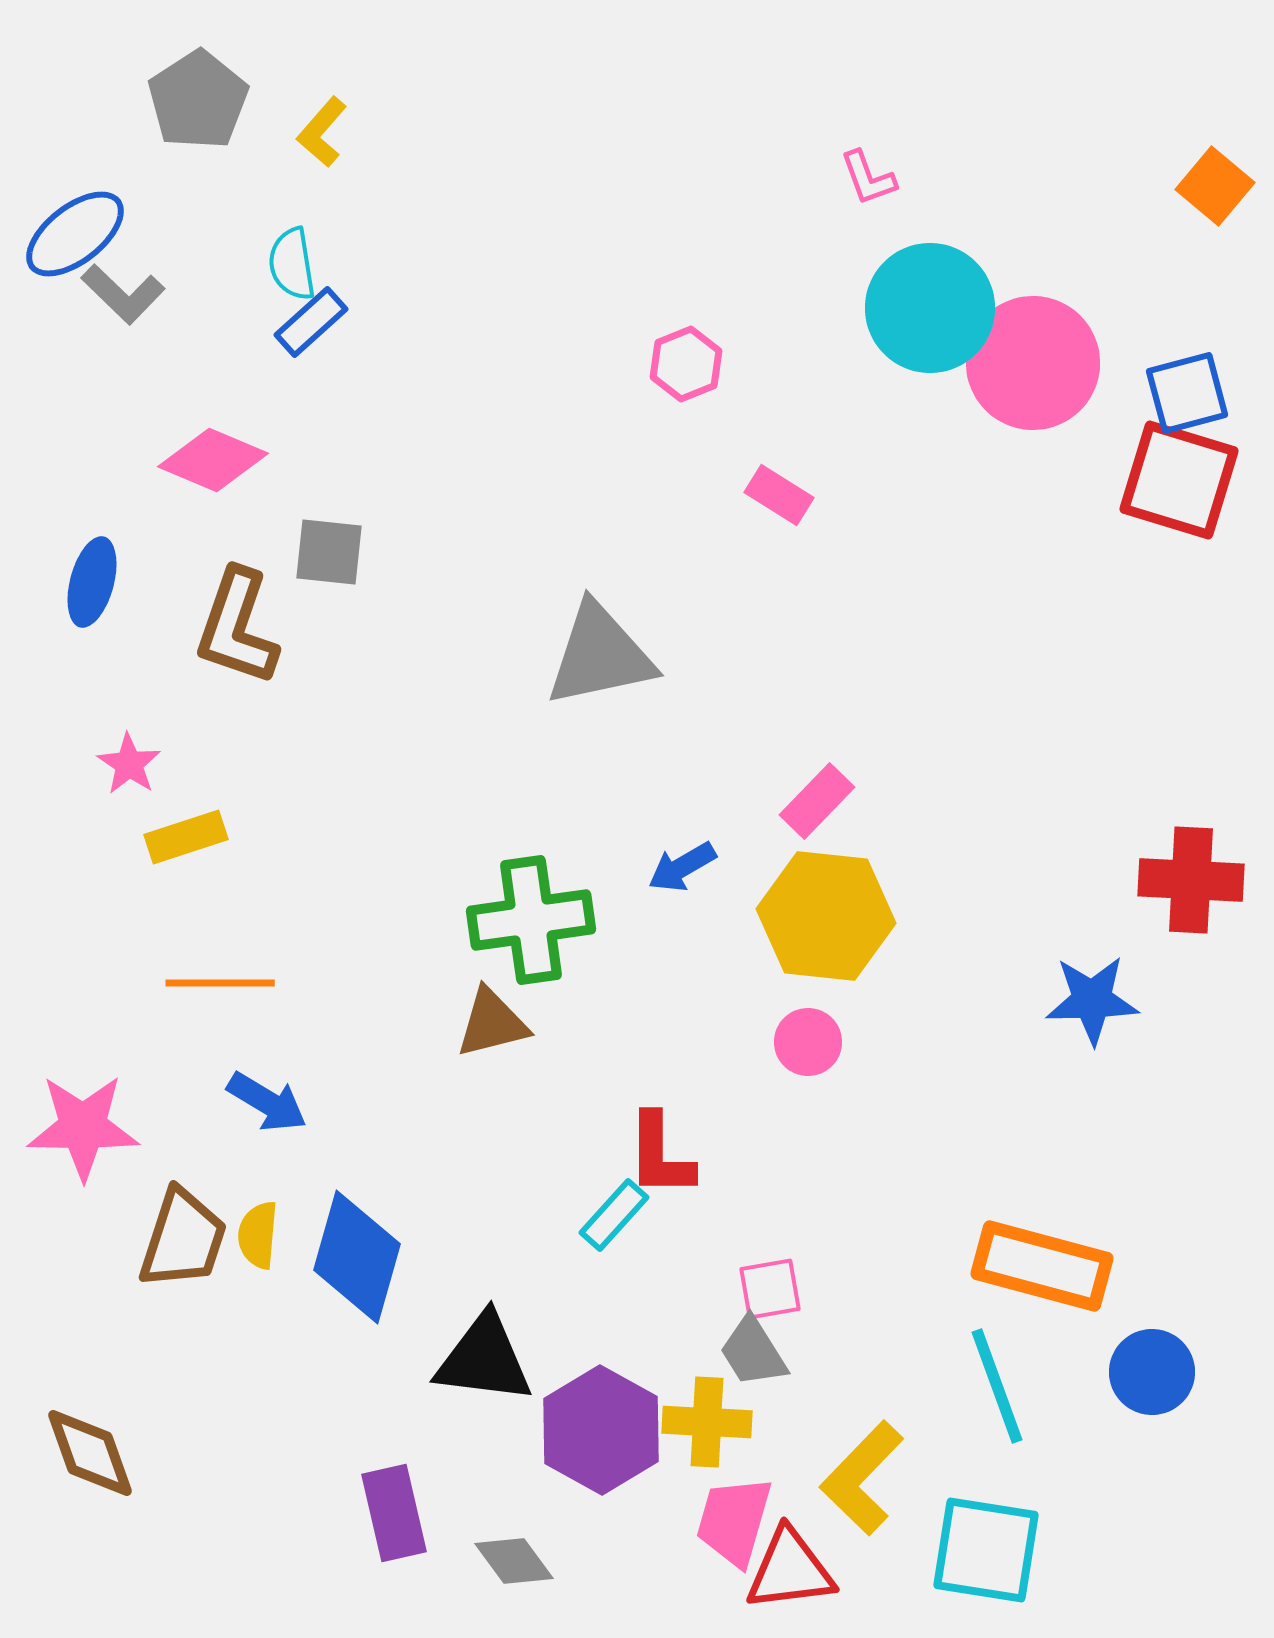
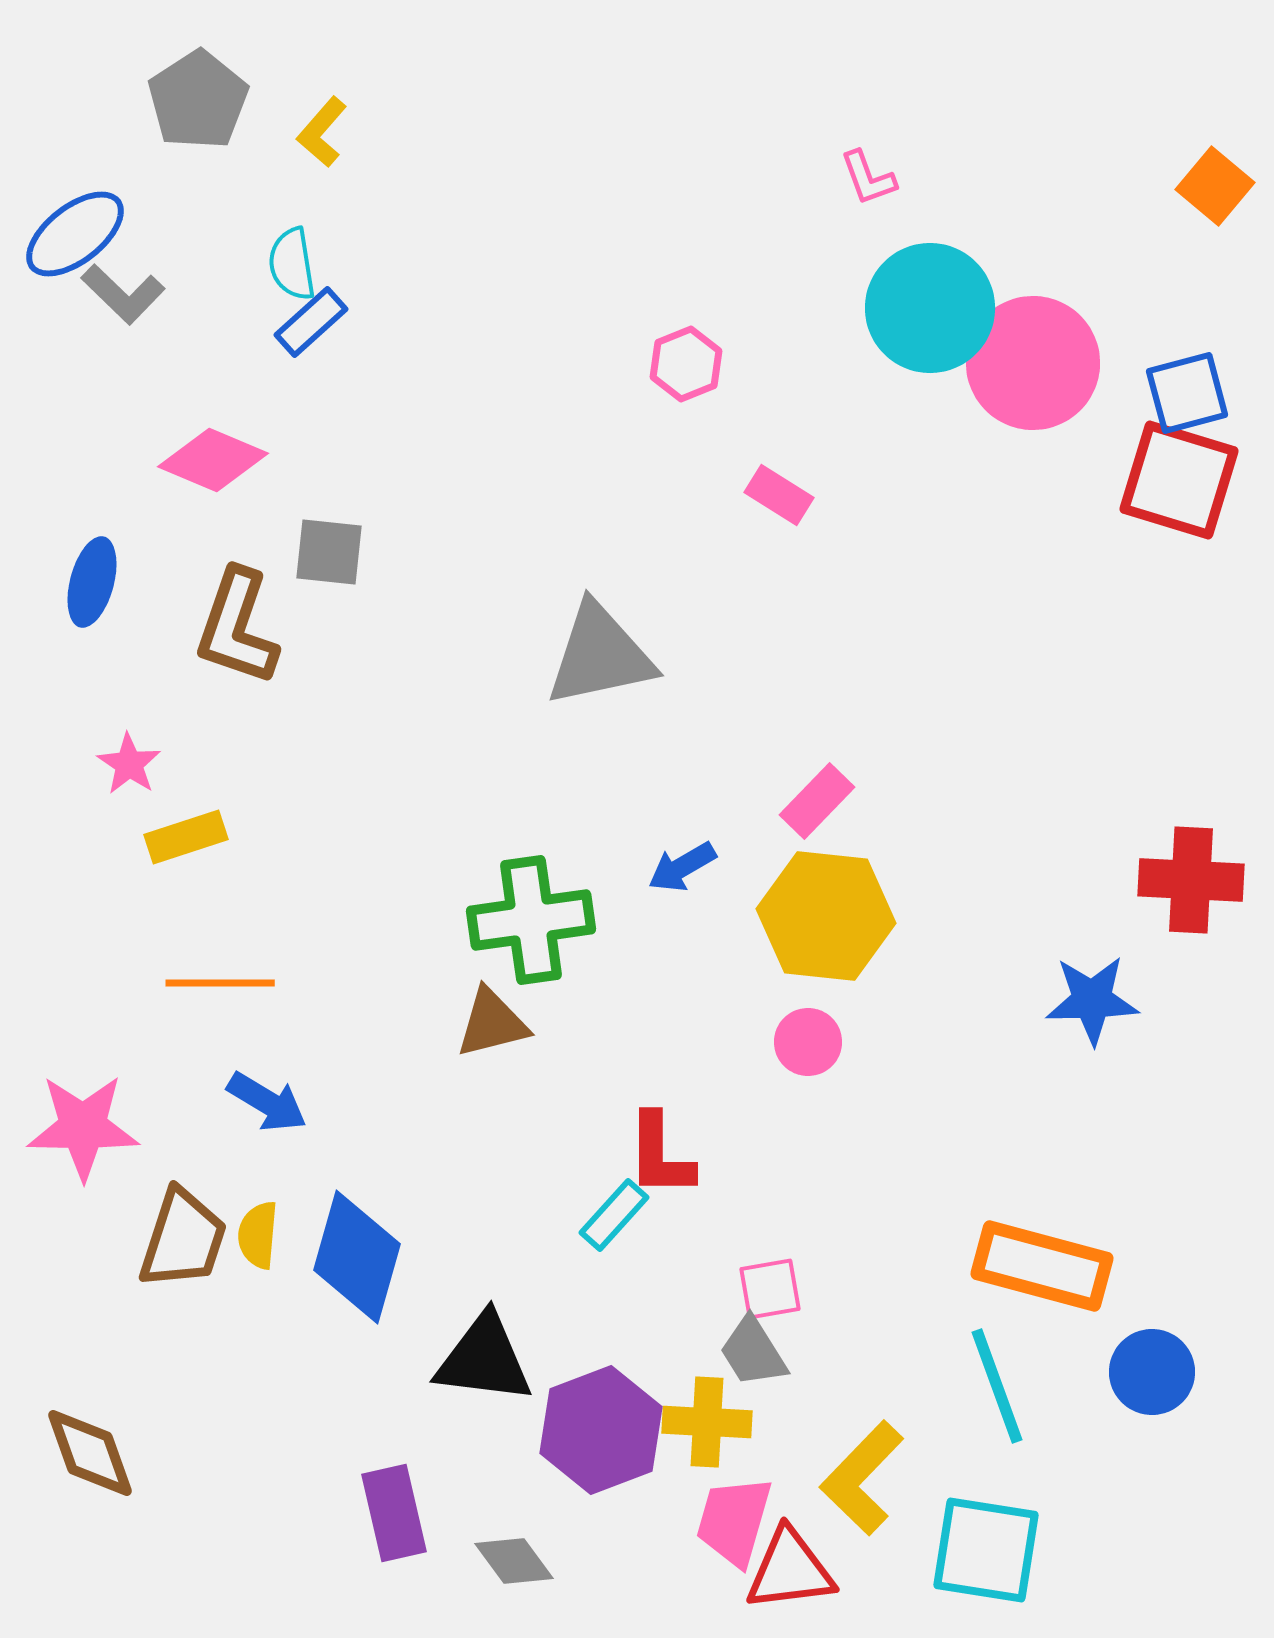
purple hexagon at (601, 1430): rotated 10 degrees clockwise
